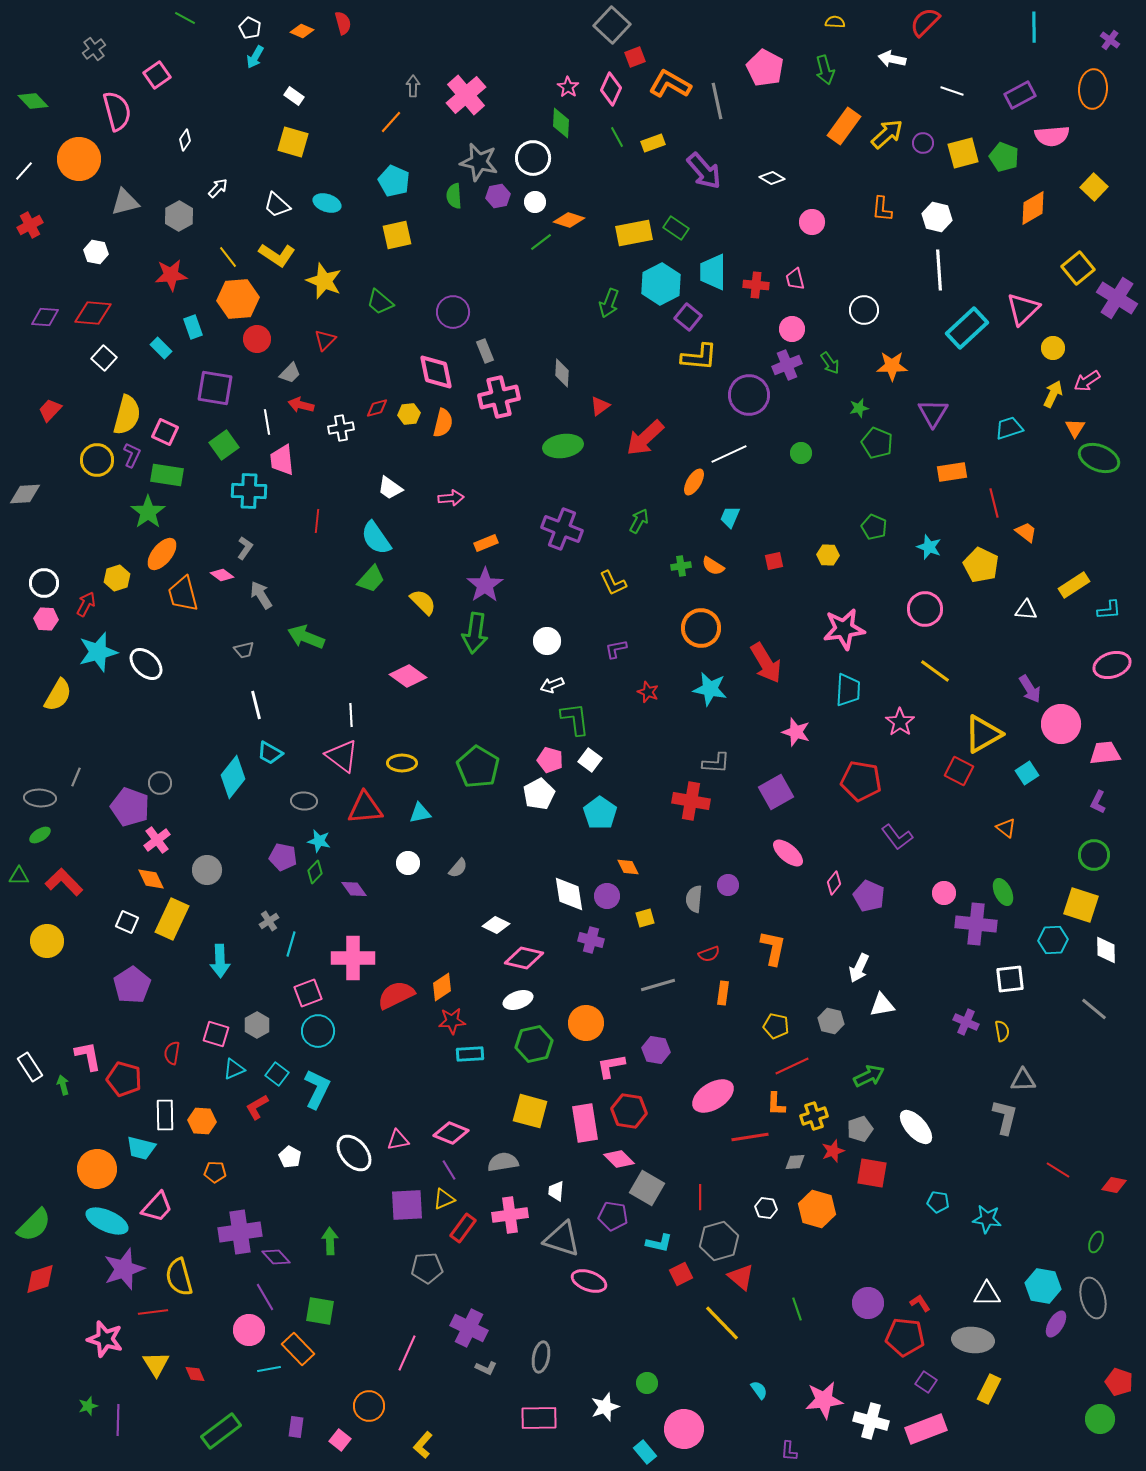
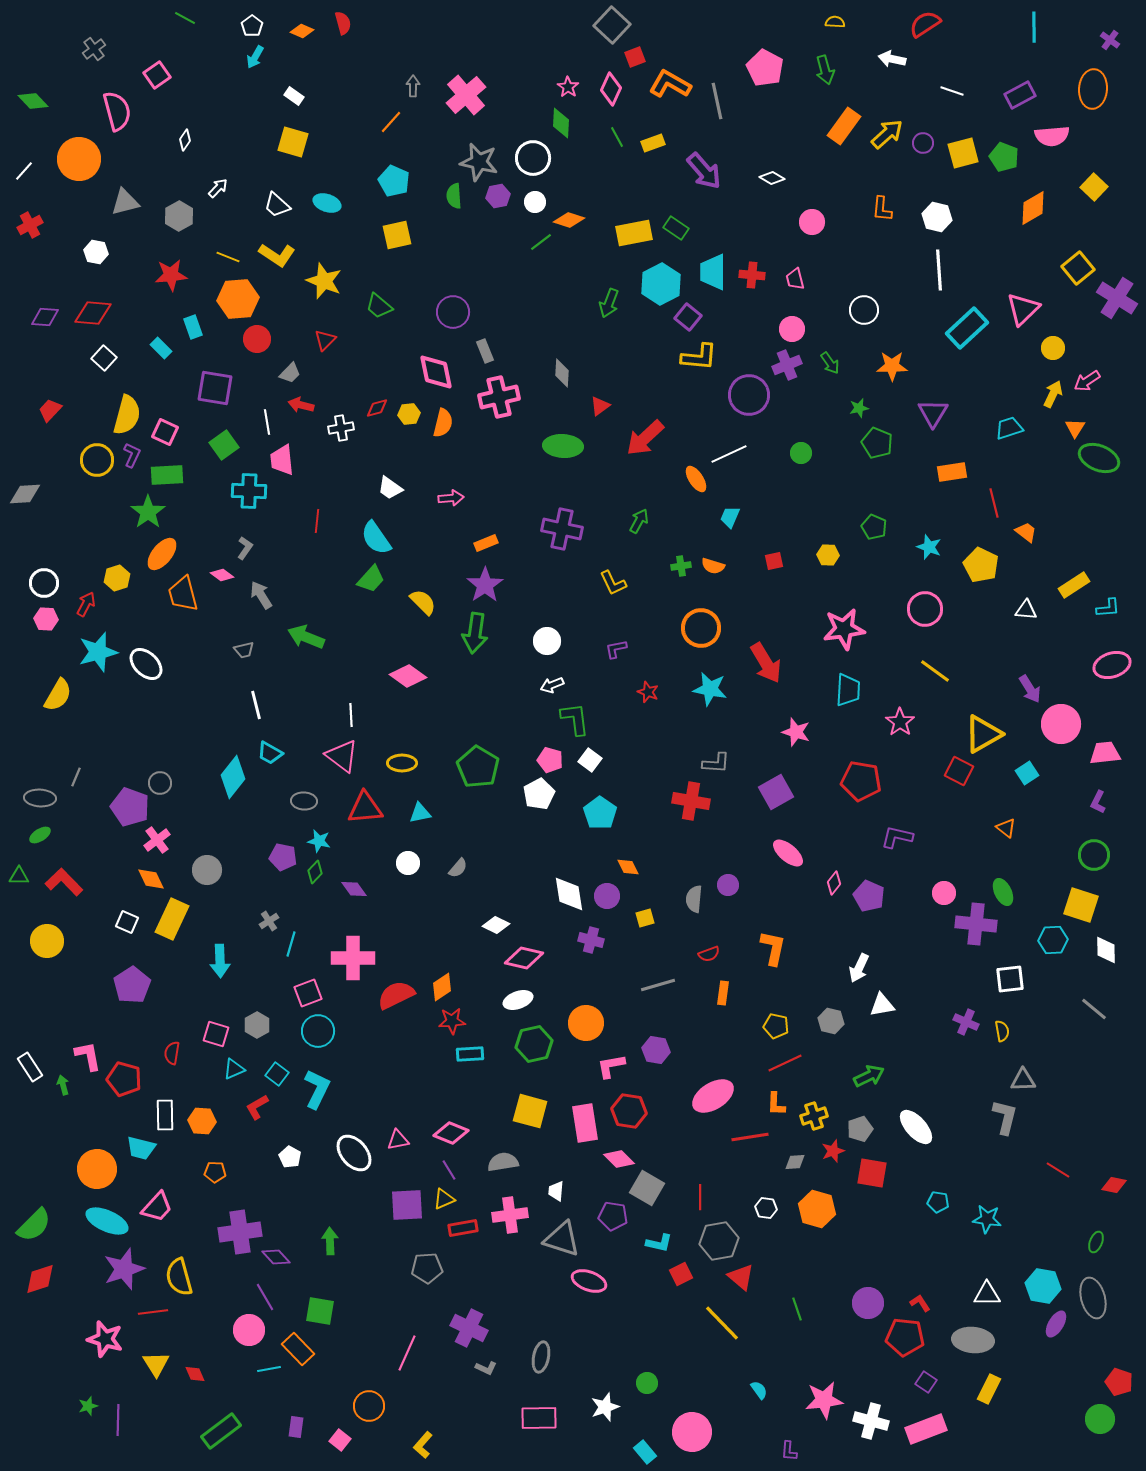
red semicircle at (925, 22): moved 2 px down; rotated 12 degrees clockwise
white pentagon at (250, 28): moved 2 px right, 2 px up; rotated 10 degrees clockwise
yellow line at (228, 257): rotated 30 degrees counterclockwise
red cross at (756, 285): moved 4 px left, 10 px up
green trapezoid at (380, 302): moved 1 px left, 4 px down
green ellipse at (563, 446): rotated 12 degrees clockwise
green rectangle at (167, 475): rotated 12 degrees counterclockwise
orange ellipse at (694, 482): moved 2 px right, 3 px up; rotated 64 degrees counterclockwise
purple cross at (562, 529): rotated 9 degrees counterclockwise
orange semicircle at (713, 566): rotated 15 degrees counterclockwise
cyan L-shape at (1109, 610): moved 1 px left, 2 px up
purple L-shape at (897, 837): rotated 140 degrees clockwise
red line at (792, 1066): moved 7 px left, 3 px up
red rectangle at (463, 1228): rotated 44 degrees clockwise
gray hexagon at (719, 1241): rotated 6 degrees clockwise
pink circle at (684, 1429): moved 8 px right, 3 px down
